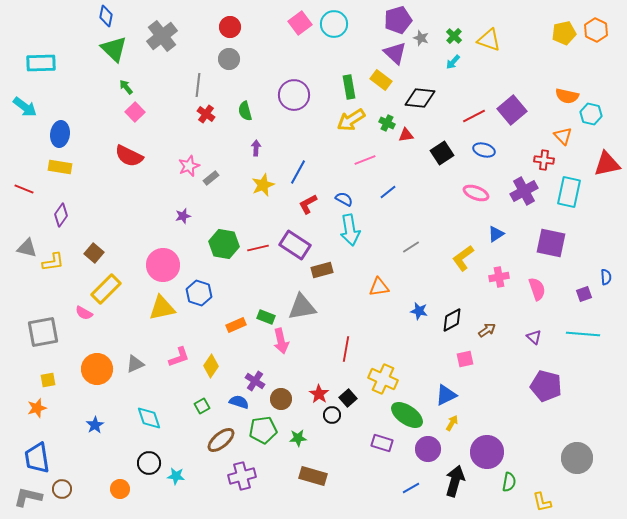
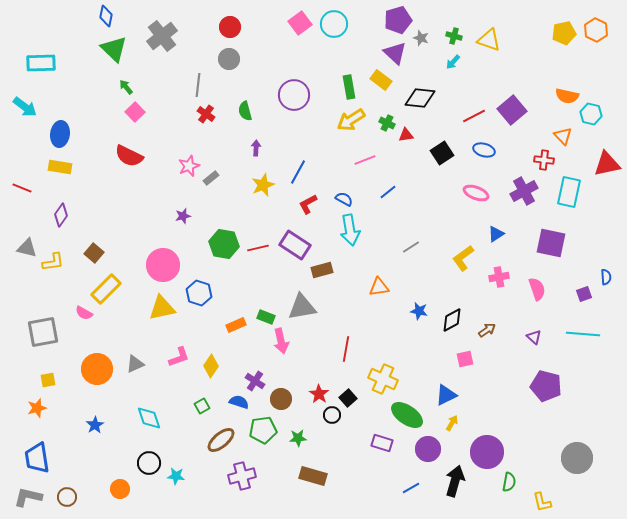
green cross at (454, 36): rotated 28 degrees counterclockwise
red line at (24, 189): moved 2 px left, 1 px up
brown circle at (62, 489): moved 5 px right, 8 px down
